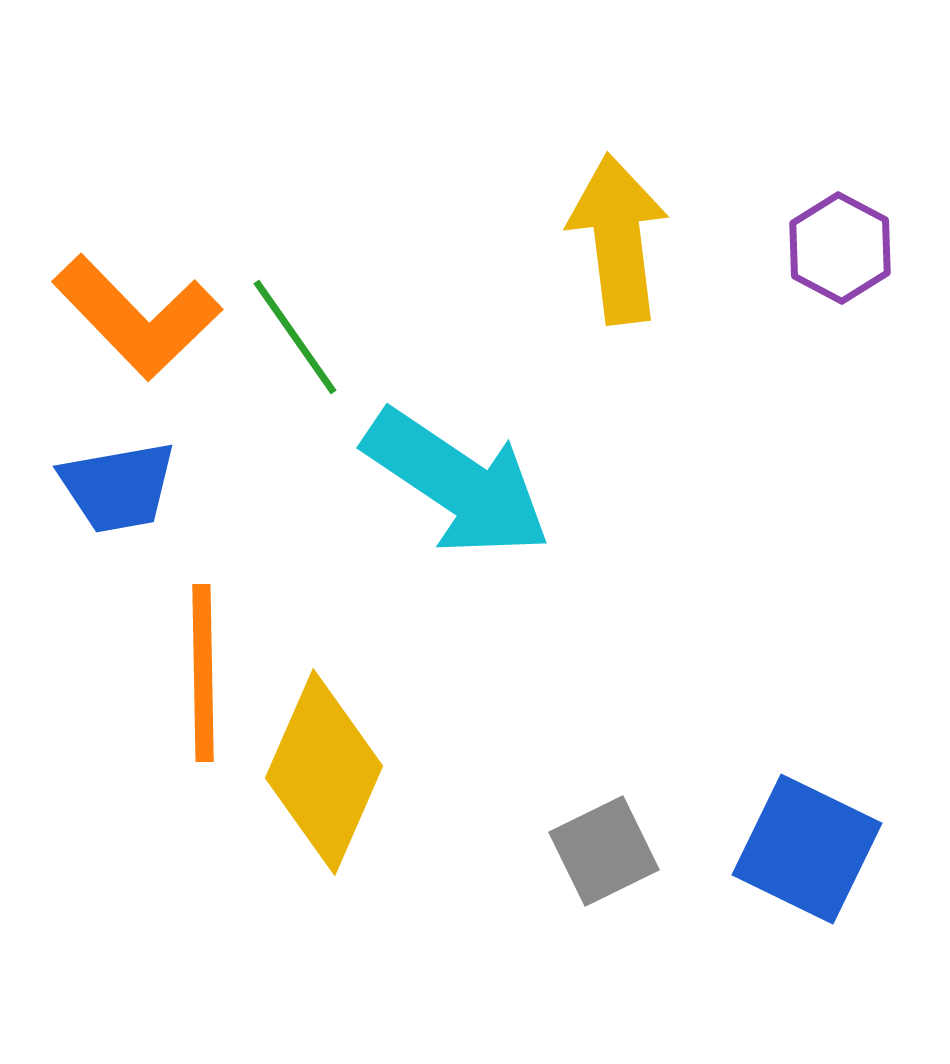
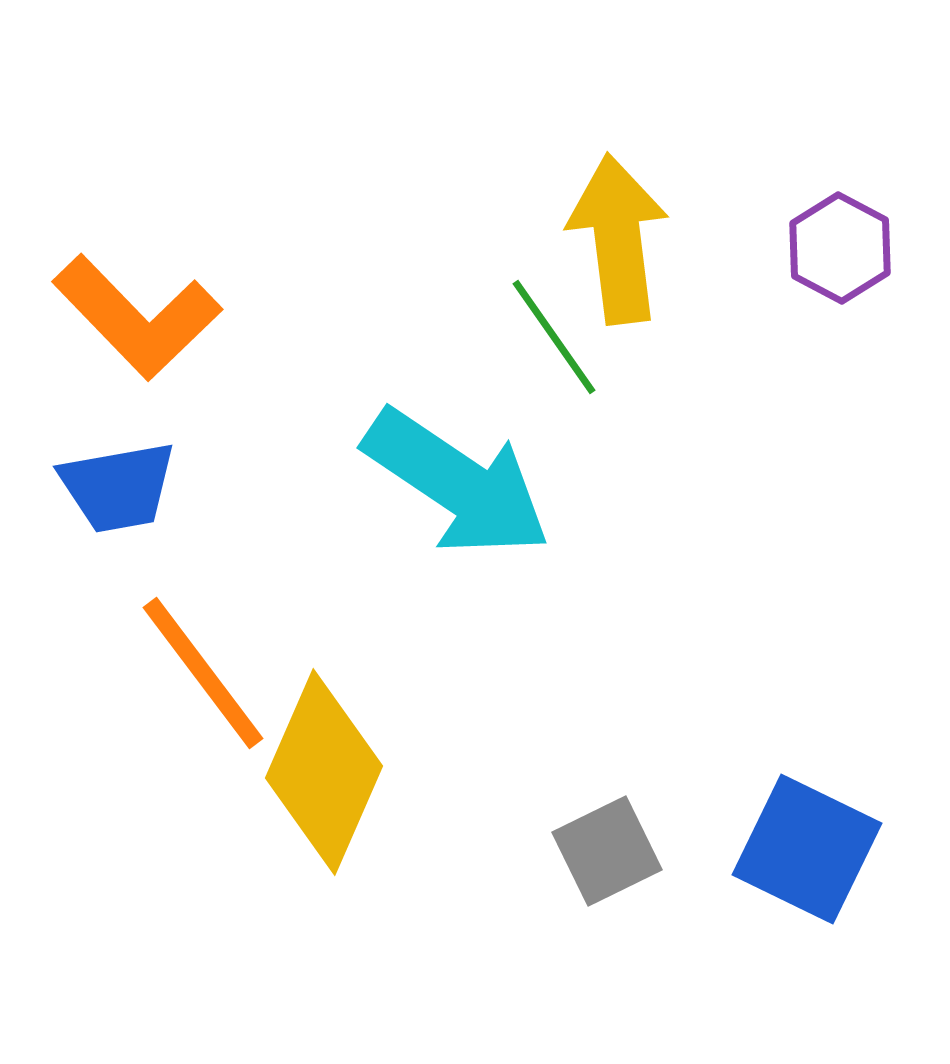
green line: moved 259 px right
orange line: rotated 36 degrees counterclockwise
gray square: moved 3 px right
